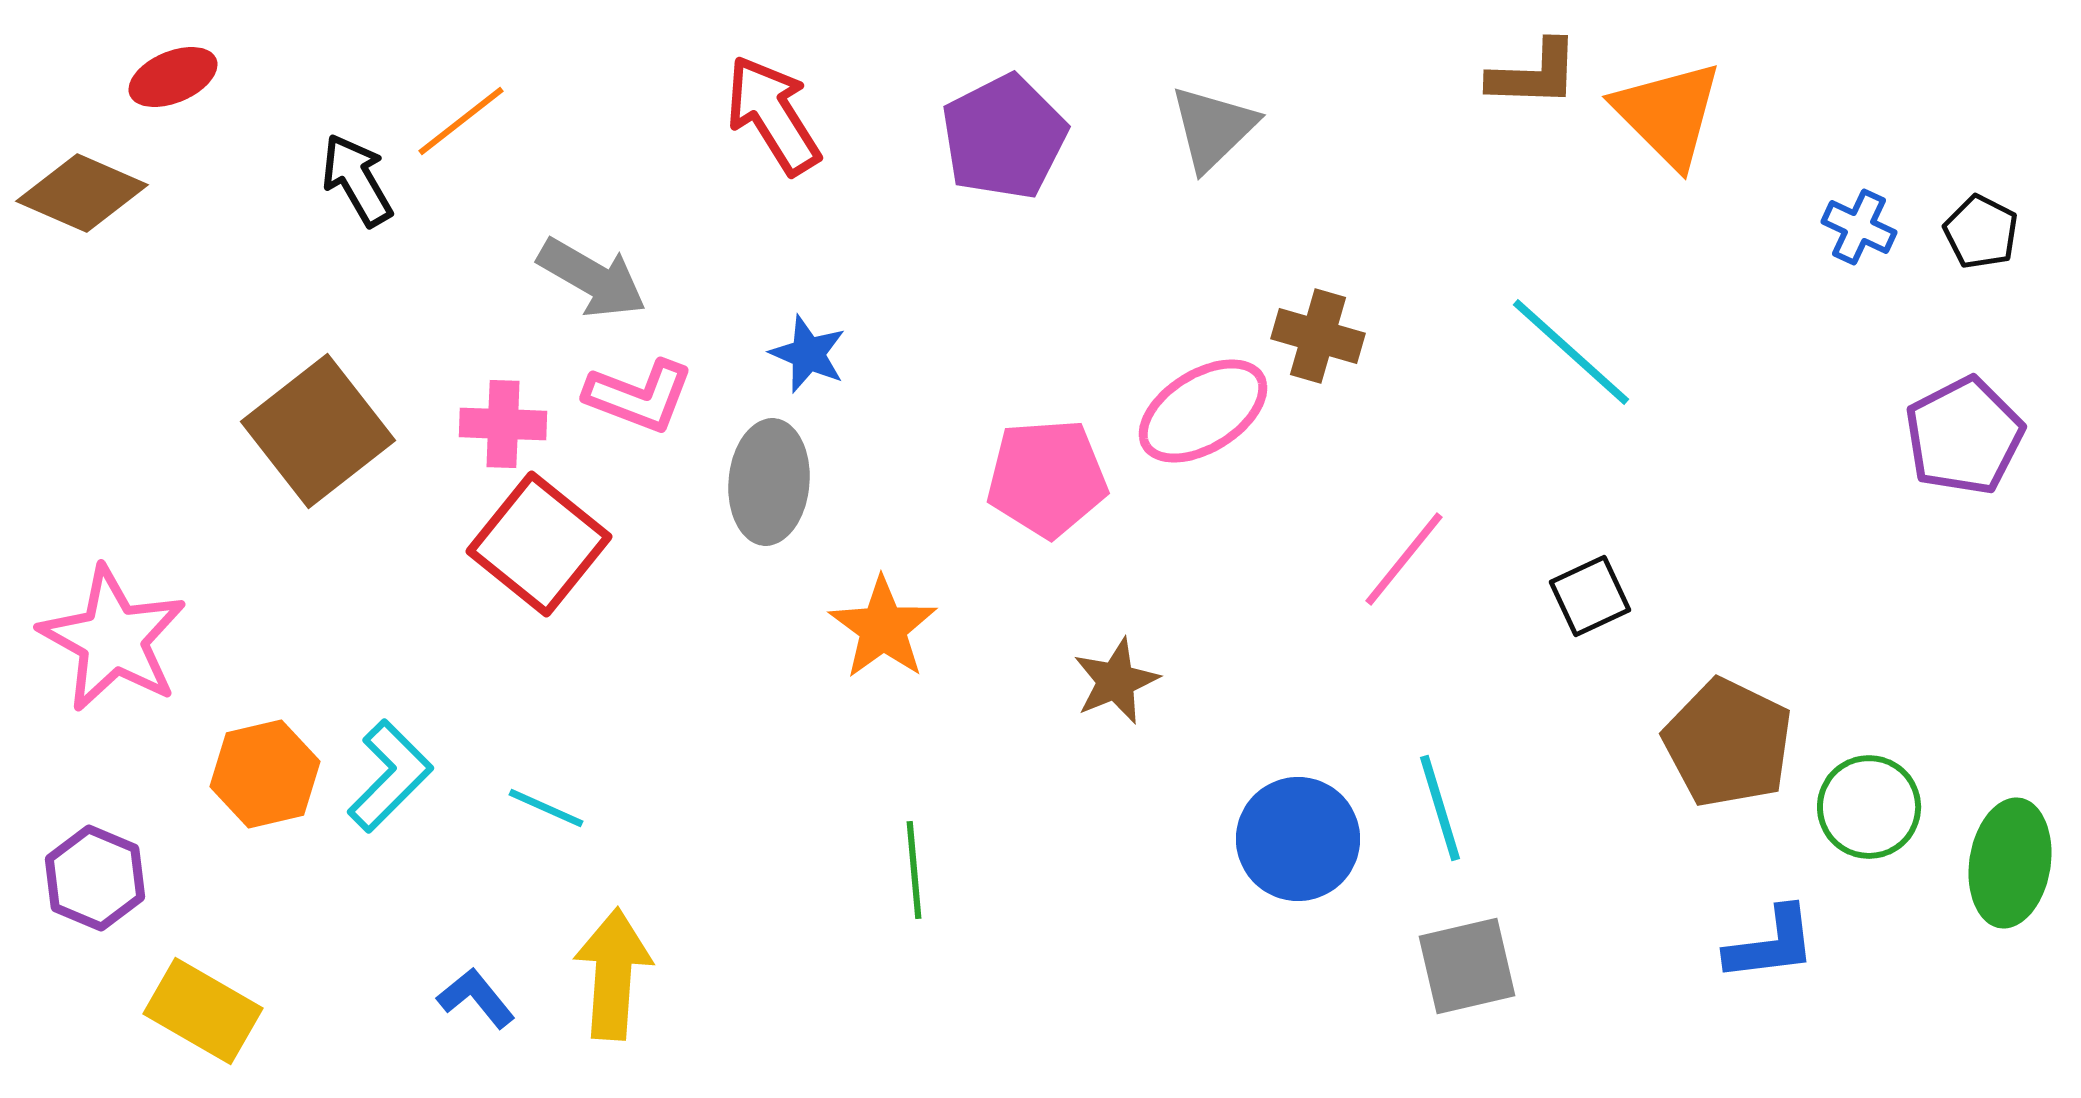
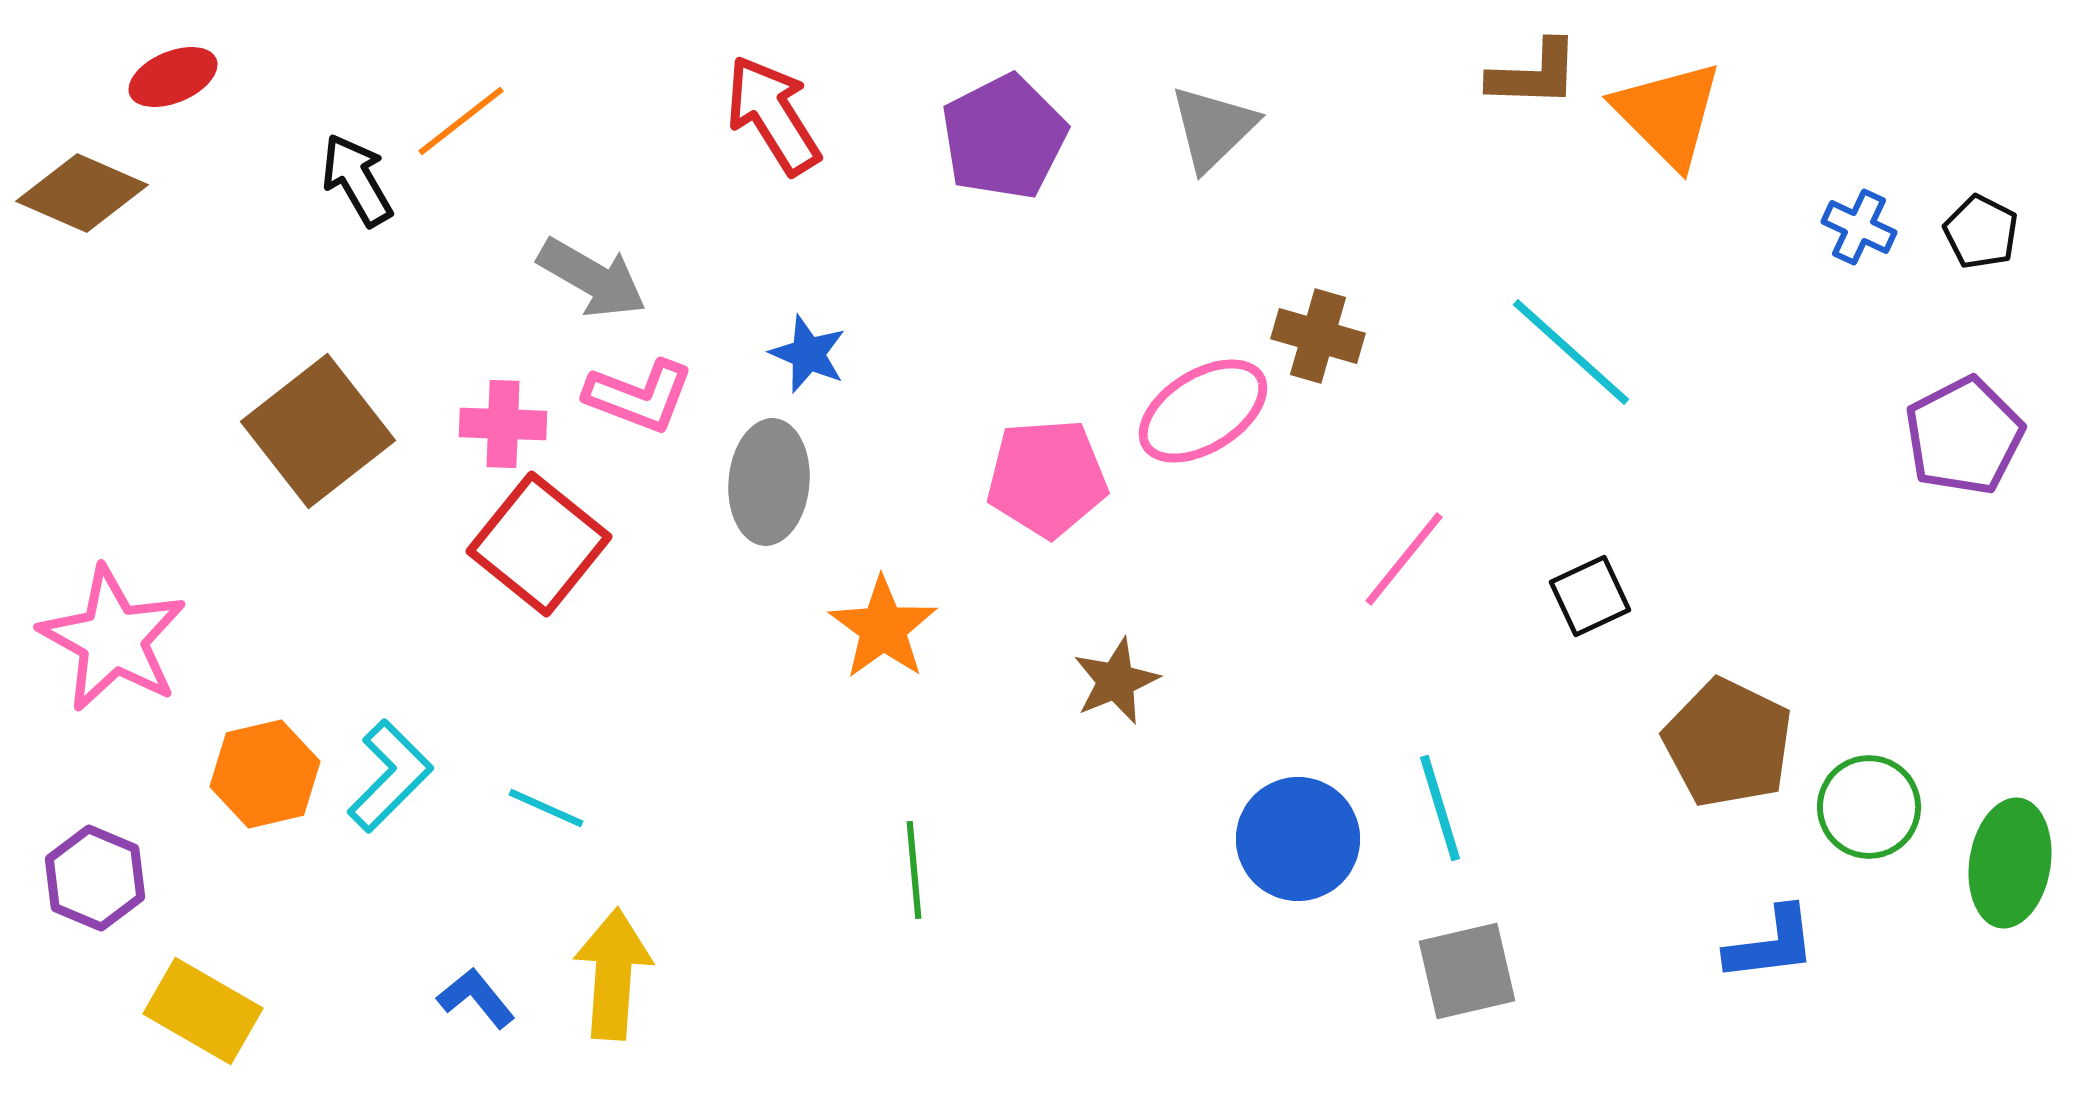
gray square at (1467, 966): moved 5 px down
